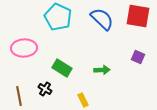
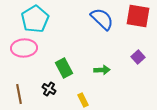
cyan pentagon: moved 23 px left, 2 px down; rotated 16 degrees clockwise
purple square: rotated 24 degrees clockwise
green rectangle: moved 2 px right; rotated 30 degrees clockwise
black cross: moved 4 px right
brown line: moved 2 px up
